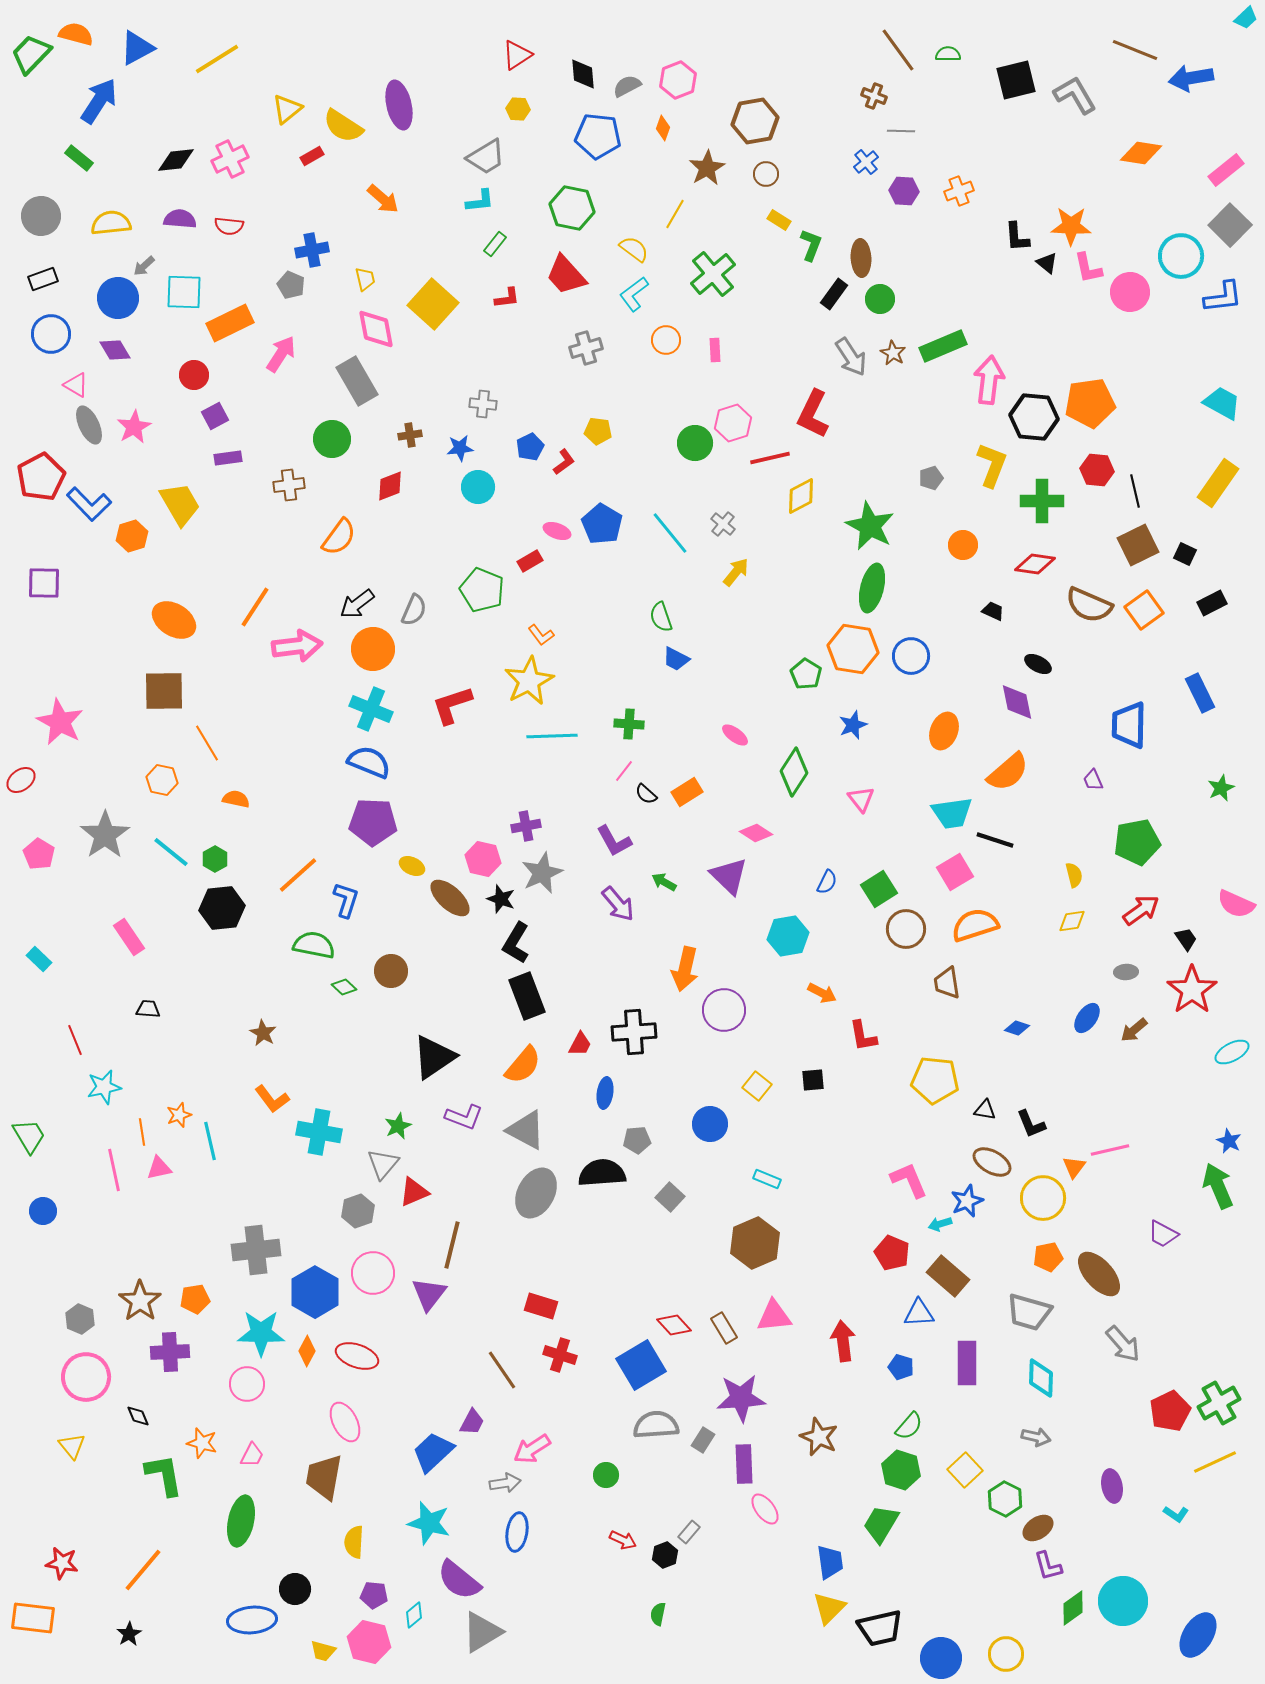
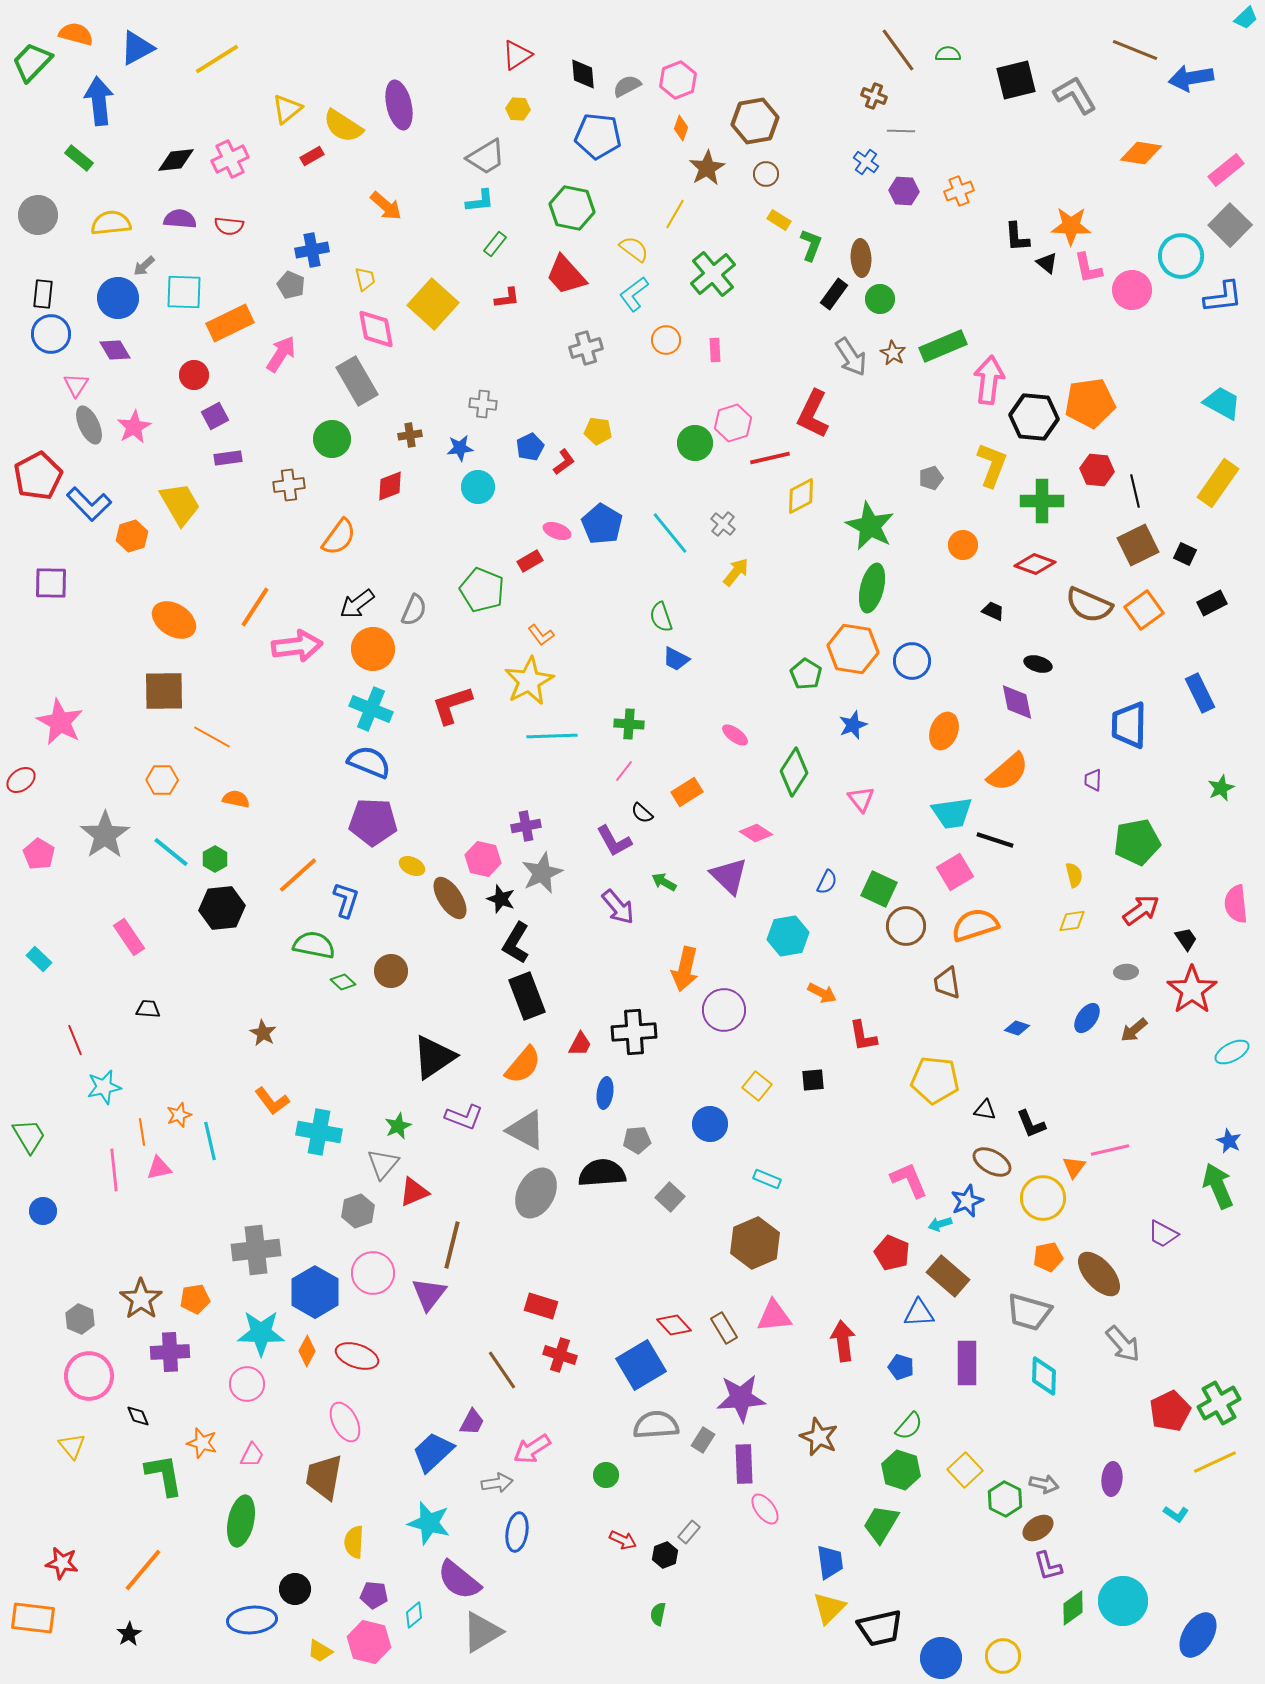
green trapezoid at (31, 54): moved 1 px right, 8 px down
blue arrow at (99, 101): rotated 39 degrees counterclockwise
orange diamond at (663, 128): moved 18 px right
blue cross at (866, 162): rotated 15 degrees counterclockwise
orange arrow at (383, 199): moved 3 px right, 7 px down
gray circle at (41, 216): moved 3 px left, 1 px up
black rectangle at (43, 279): moved 15 px down; rotated 64 degrees counterclockwise
pink circle at (1130, 292): moved 2 px right, 2 px up
pink triangle at (76, 385): rotated 32 degrees clockwise
red pentagon at (41, 477): moved 3 px left, 1 px up
red diamond at (1035, 564): rotated 12 degrees clockwise
purple square at (44, 583): moved 7 px right
blue circle at (911, 656): moved 1 px right, 5 px down
black ellipse at (1038, 664): rotated 12 degrees counterclockwise
orange line at (207, 743): moved 5 px right, 6 px up; rotated 30 degrees counterclockwise
orange hexagon at (162, 780): rotated 12 degrees counterclockwise
purple trapezoid at (1093, 780): rotated 25 degrees clockwise
black semicircle at (646, 794): moved 4 px left, 19 px down
green square at (879, 889): rotated 33 degrees counterclockwise
brown ellipse at (450, 898): rotated 15 degrees clockwise
purple arrow at (618, 904): moved 3 px down
pink semicircle at (1236, 904): rotated 60 degrees clockwise
brown circle at (906, 929): moved 3 px up
green diamond at (344, 987): moved 1 px left, 5 px up
orange L-shape at (272, 1099): moved 2 px down
pink line at (114, 1170): rotated 6 degrees clockwise
brown star at (140, 1301): moved 1 px right, 2 px up
pink circle at (86, 1377): moved 3 px right, 1 px up
cyan diamond at (1041, 1378): moved 3 px right, 2 px up
gray arrow at (1036, 1437): moved 8 px right, 47 px down
gray arrow at (505, 1483): moved 8 px left
purple ellipse at (1112, 1486): moved 7 px up; rotated 16 degrees clockwise
yellow trapezoid at (323, 1651): moved 3 px left; rotated 16 degrees clockwise
yellow circle at (1006, 1654): moved 3 px left, 2 px down
